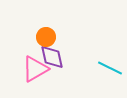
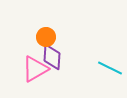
purple diamond: rotated 16 degrees clockwise
